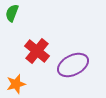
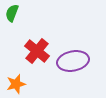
purple ellipse: moved 4 px up; rotated 16 degrees clockwise
